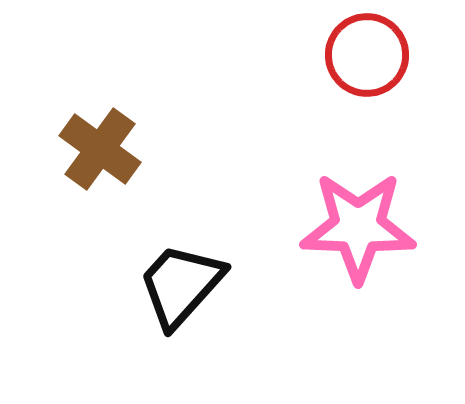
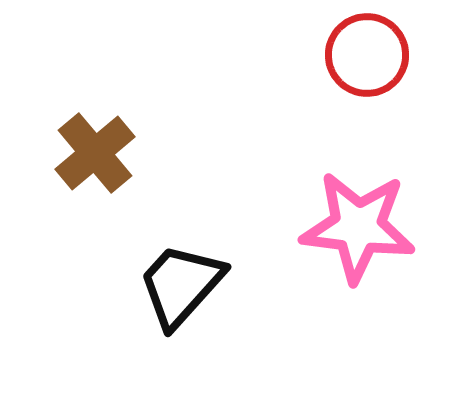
brown cross: moved 5 px left, 4 px down; rotated 14 degrees clockwise
pink star: rotated 5 degrees clockwise
